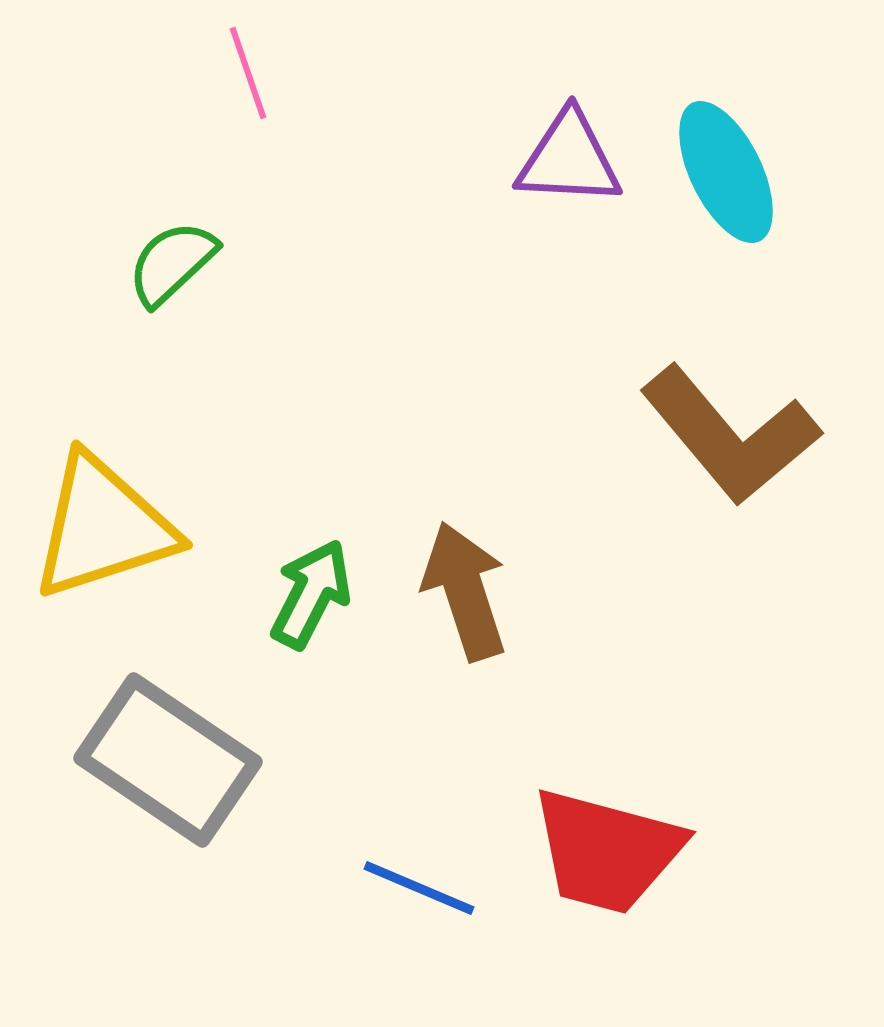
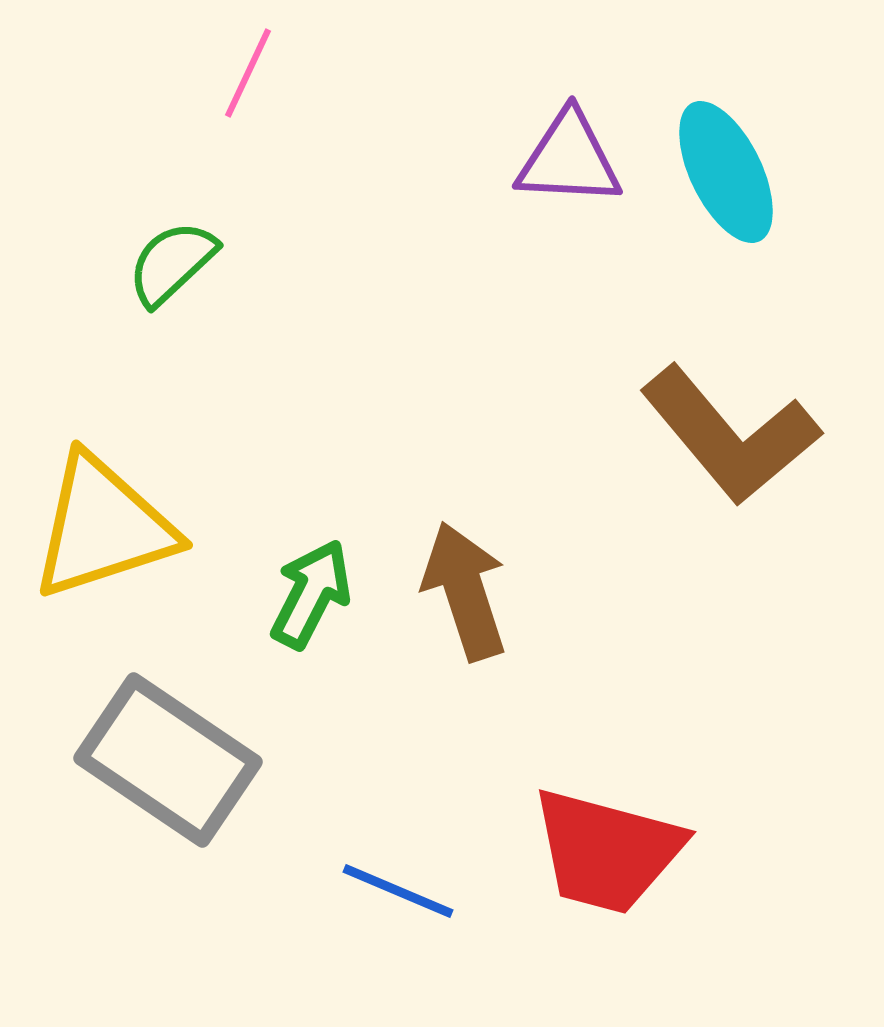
pink line: rotated 44 degrees clockwise
blue line: moved 21 px left, 3 px down
